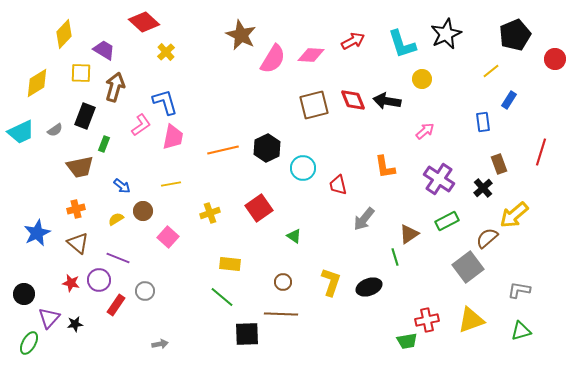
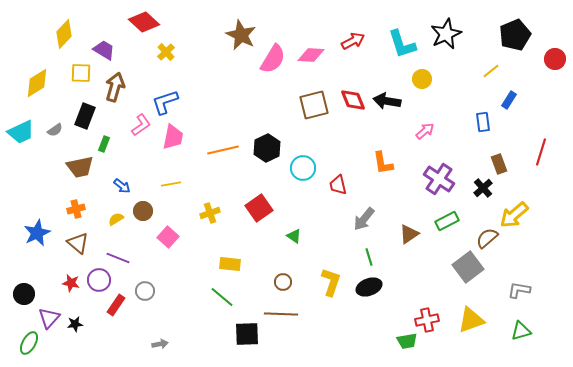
blue L-shape at (165, 102): rotated 92 degrees counterclockwise
orange L-shape at (385, 167): moved 2 px left, 4 px up
green line at (395, 257): moved 26 px left
